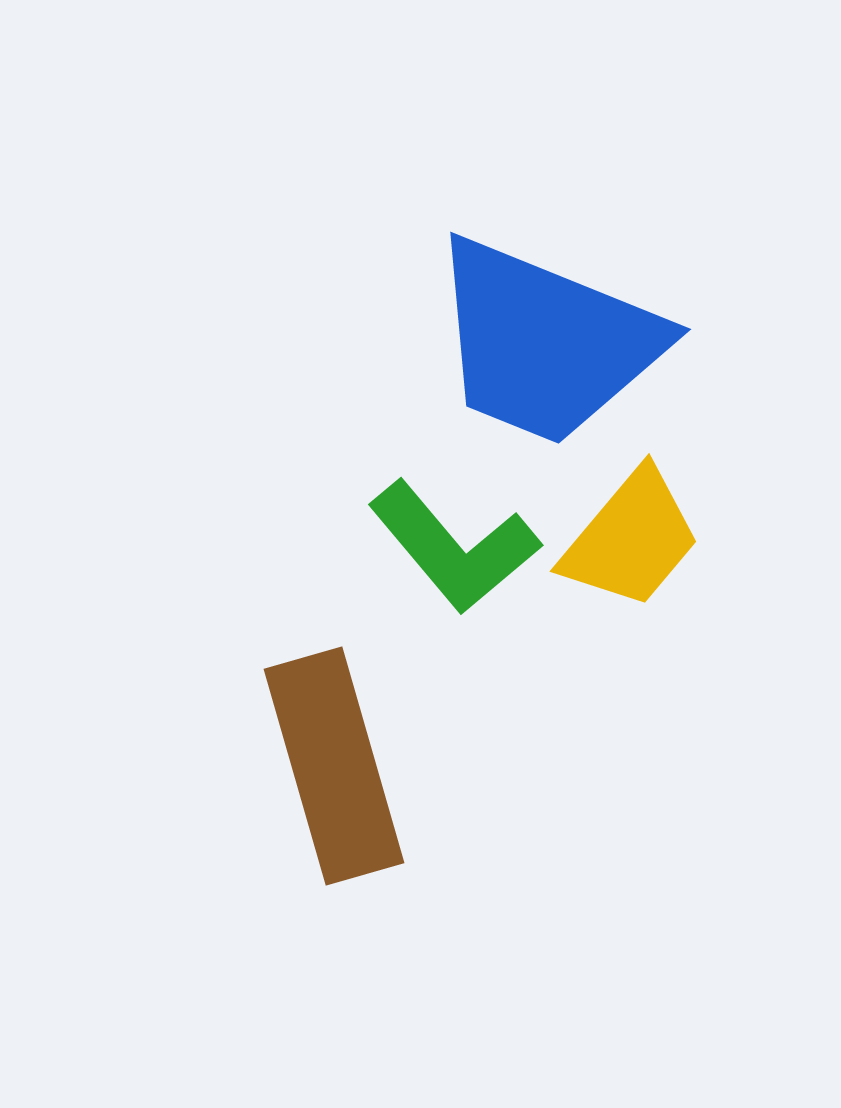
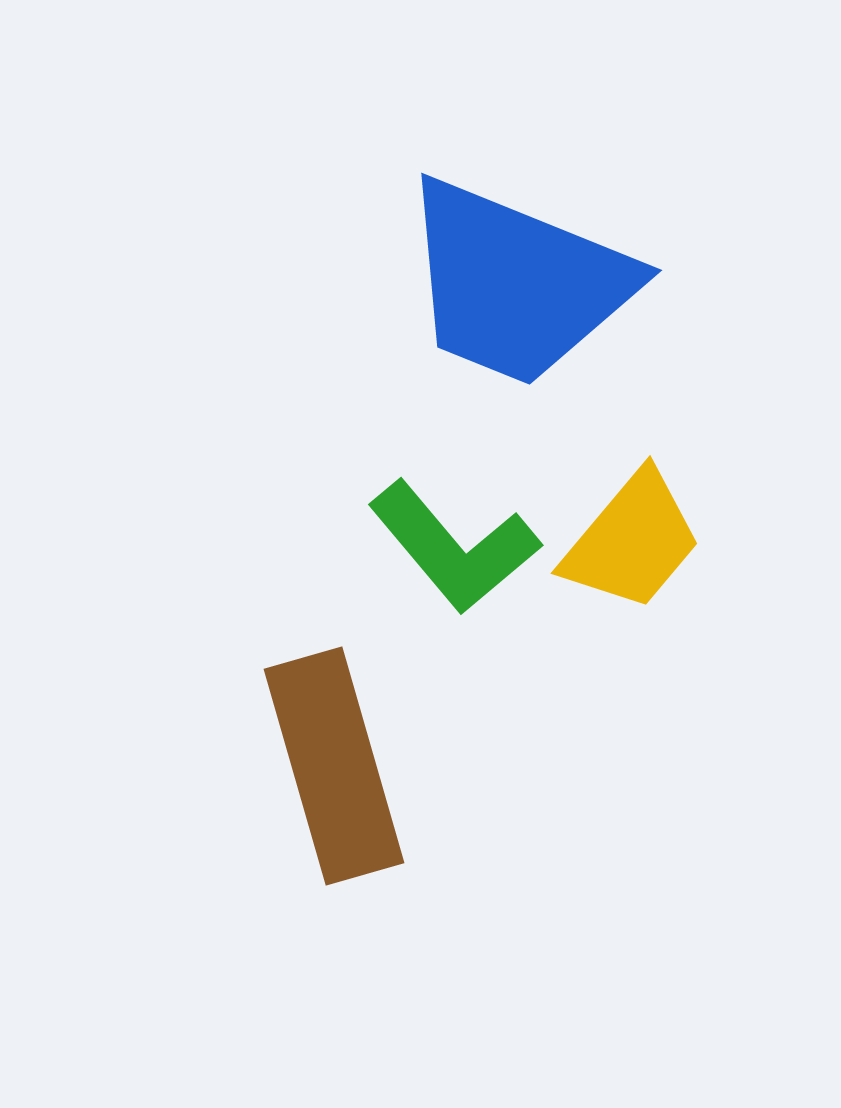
blue trapezoid: moved 29 px left, 59 px up
yellow trapezoid: moved 1 px right, 2 px down
